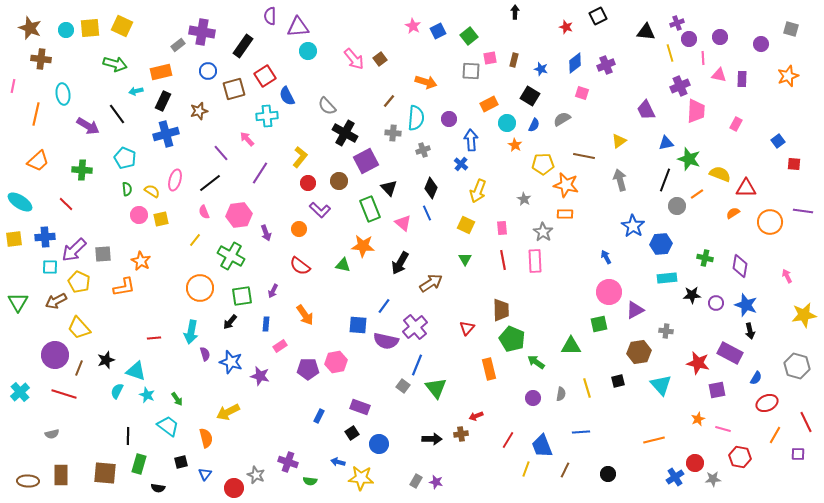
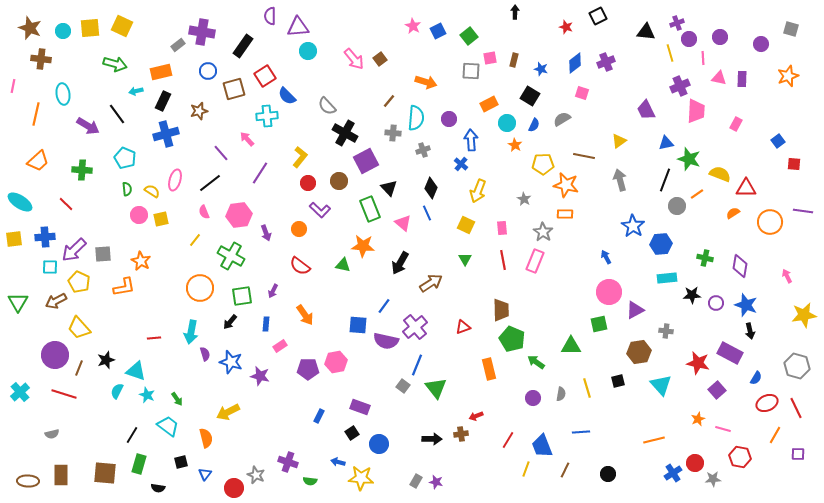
cyan circle at (66, 30): moved 3 px left, 1 px down
purple cross at (606, 65): moved 3 px up
pink triangle at (719, 75): moved 3 px down
blue semicircle at (287, 96): rotated 18 degrees counterclockwise
pink rectangle at (535, 261): rotated 25 degrees clockwise
red triangle at (467, 328): moved 4 px left, 1 px up; rotated 28 degrees clockwise
purple square at (717, 390): rotated 30 degrees counterclockwise
red line at (806, 422): moved 10 px left, 14 px up
black line at (128, 436): moved 4 px right, 1 px up; rotated 30 degrees clockwise
blue cross at (675, 477): moved 2 px left, 4 px up
